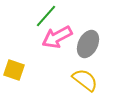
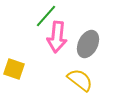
pink arrow: rotated 56 degrees counterclockwise
yellow square: moved 1 px up
yellow semicircle: moved 5 px left
